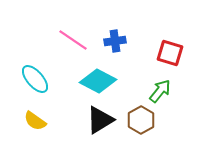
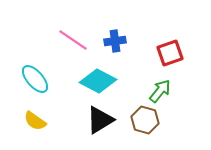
red square: rotated 36 degrees counterclockwise
brown hexagon: moved 4 px right; rotated 16 degrees counterclockwise
